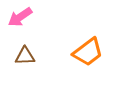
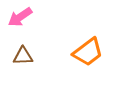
brown triangle: moved 2 px left
